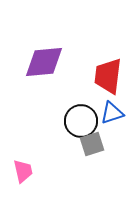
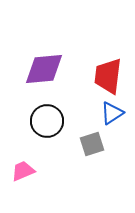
purple diamond: moved 7 px down
blue triangle: rotated 15 degrees counterclockwise
black circle: moved 34 px left
pink trapezoid: rotated 100 degrees counterclockwise
